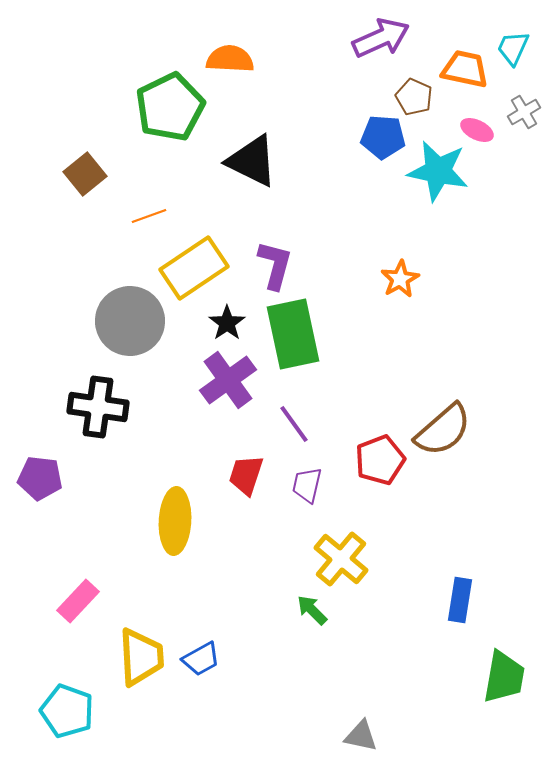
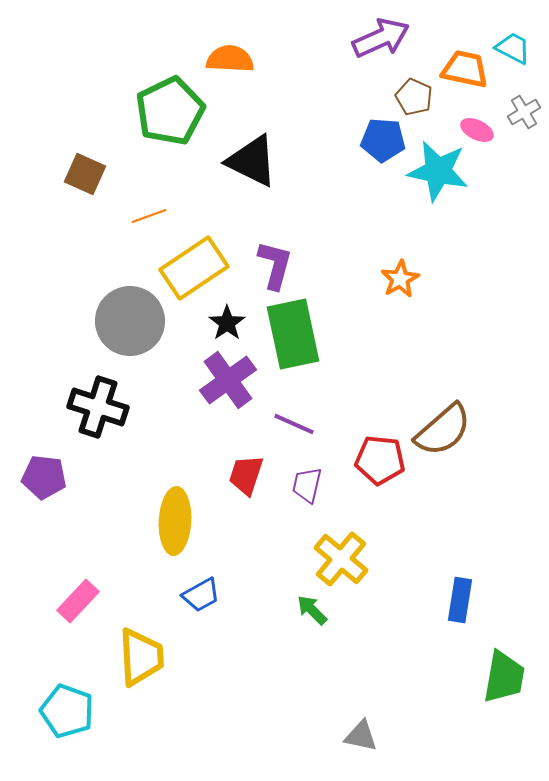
cyan trapezoid: rotated 93 degrees clockwise
green pentagon: moved 4 px down
blue pentagon: moved 3 px down
brown square: rotated 27 degrees counterclockwise
black cross: rotated 10 degrees clockwise
purple line: rotated 30 degrees counterclockwise
red pentagon: rotated 27 degrees clockwise
purple pentagon: moved 4 px right, 1 px up
blue trapezoid: moved 64 px up
